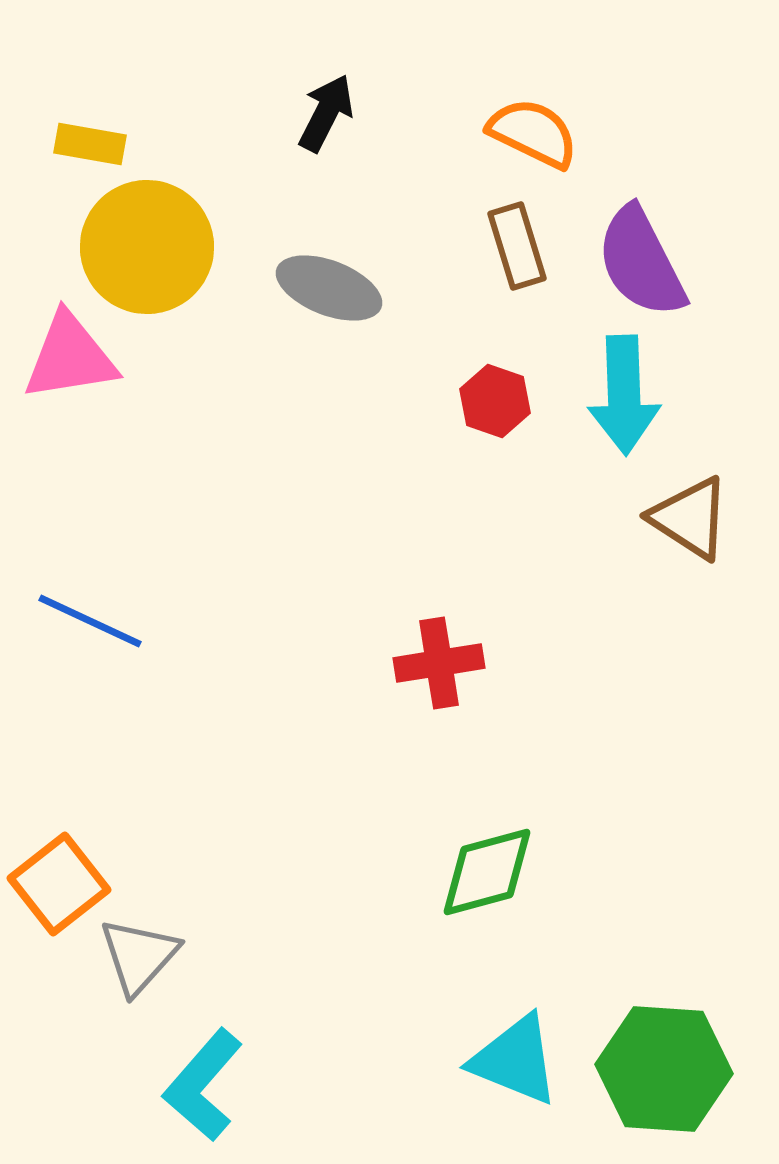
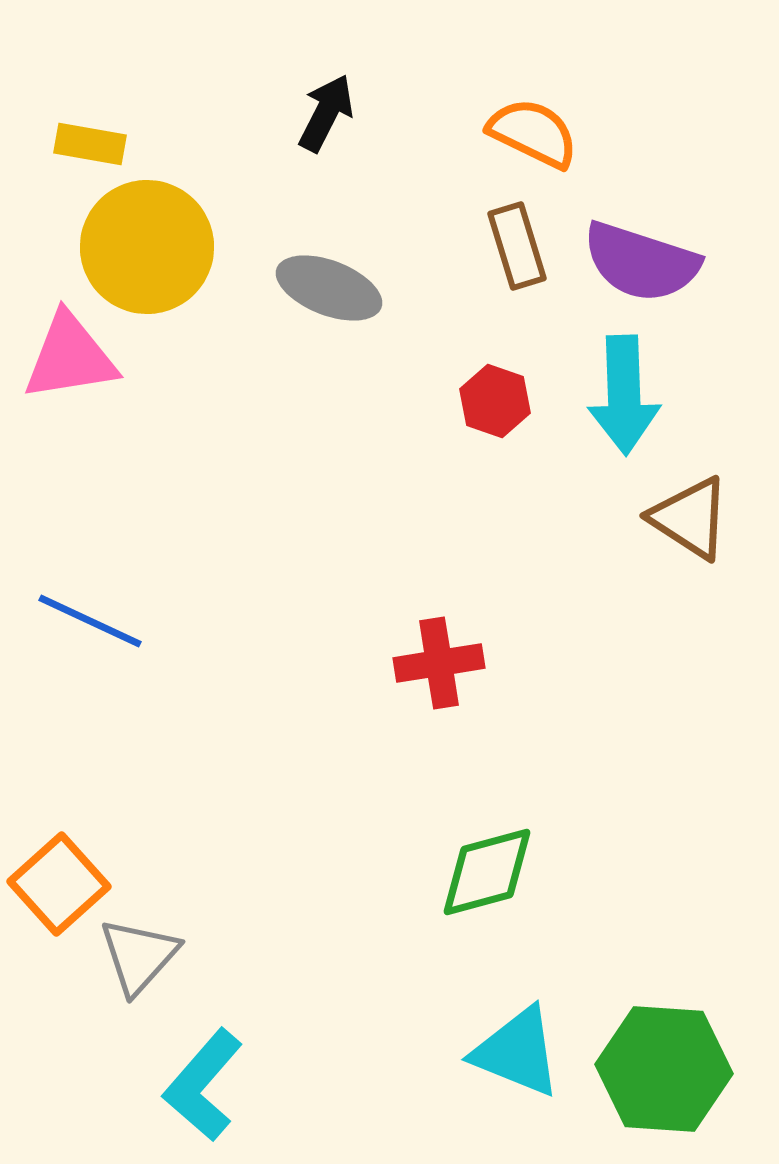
purple semicircle: rotated 45 degrees counterclockwise
orange square: rotated 4 degrees counterclockwise
cyan triangle: moved 2 px right, 8 px up
